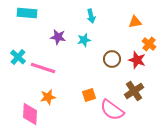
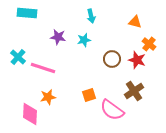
orange triangle: rotated 24 degrees clockwise
